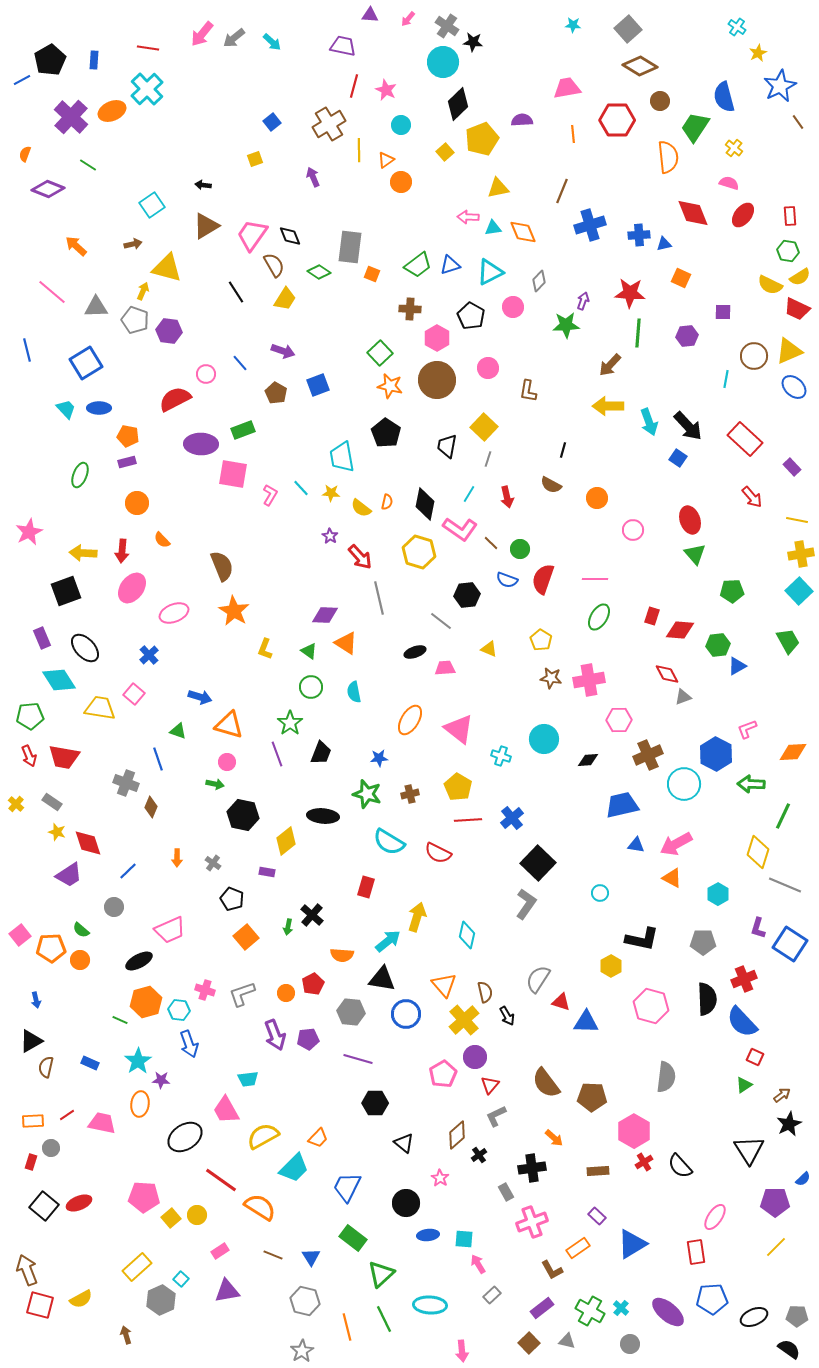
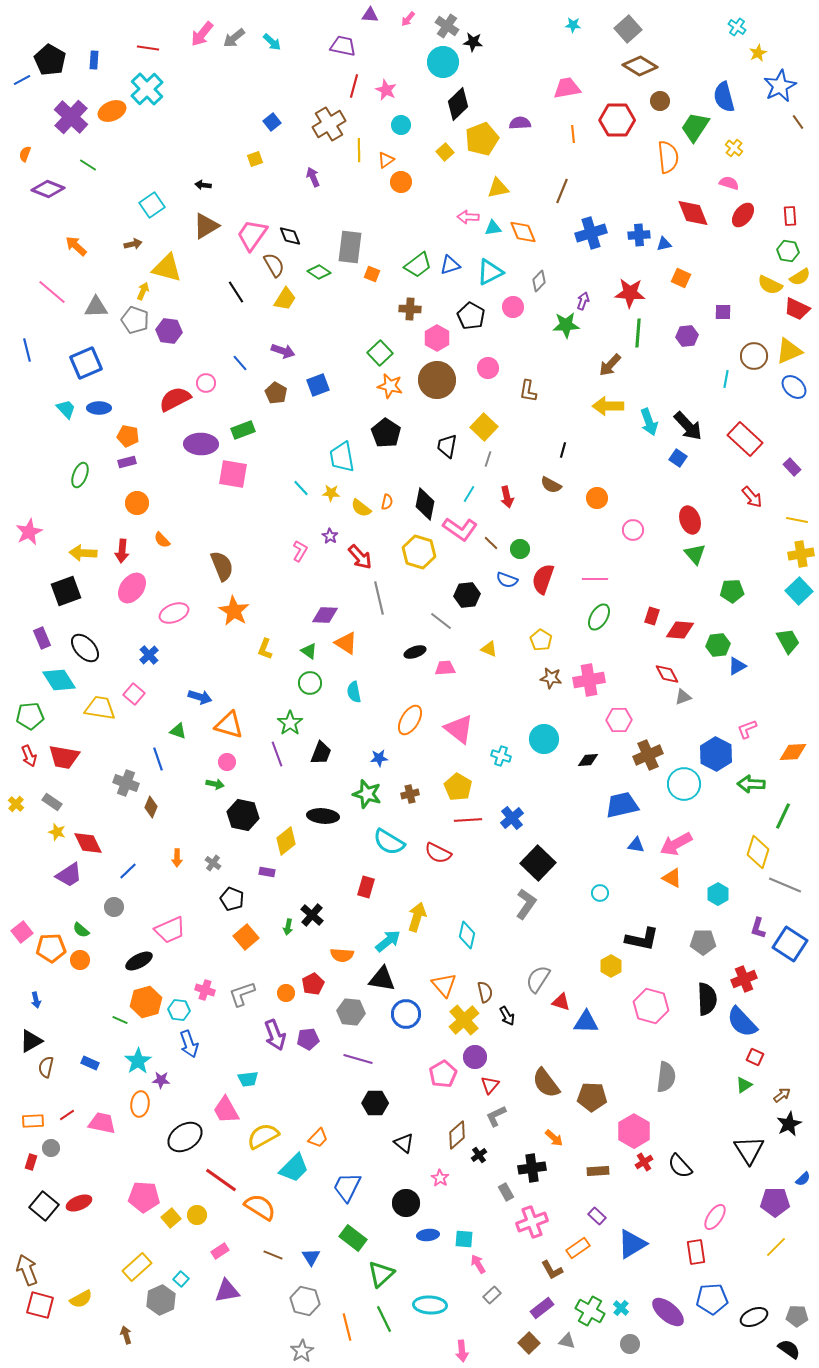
black pentagon at (50, 60): rotated 12 degrees counterclockwise
purple semicircle at (522, 120): moved 2 px left, 3 px down
blue cross at (590, 225): moved 1 px right, 8 px down
blue square at (86, 363): rotated 8 degrees clockwise
pink circle at (206, 374): moved 9 px down
pink L-shape at (270, 495): moved 30 px right, 56 px down
green circle at (311, 687): moved 1 px left, 4 px up
red diamond at (88, 843): rotated 8 degrees counterclockwise
pink square at (20, 935): moved 2 px right, 3 px up
